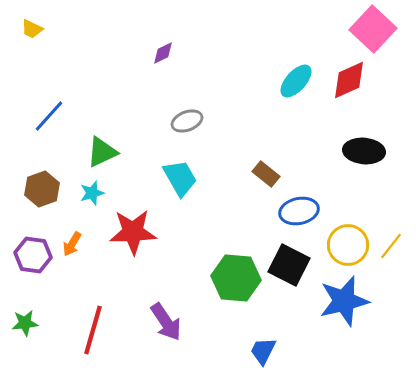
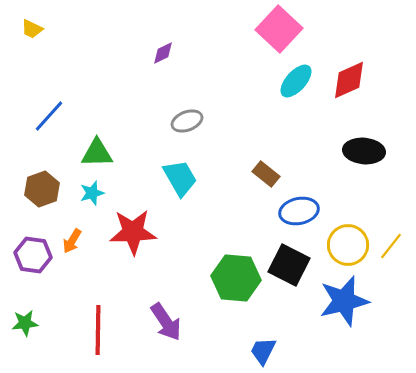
pink square: moved 94 px left
green triangle: moved 5 px left, 1 px down; rotated 24 degrees clockwise
orange arrow: moved 3 px up
red line: moved 5 px right; rotated 15 degrees counterclockwise
